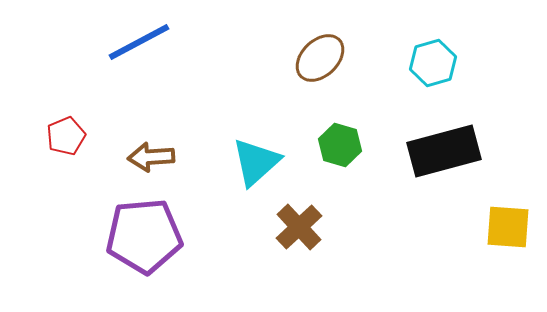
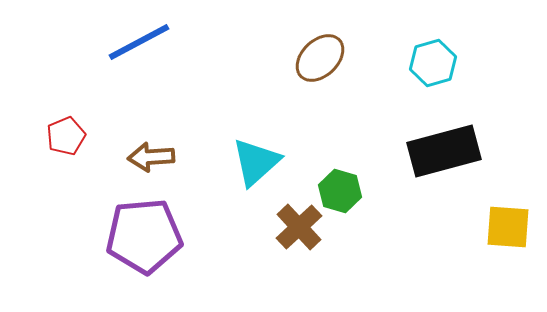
green hexagon: moved 46 px down
